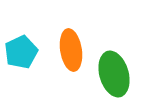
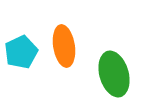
orange ellipse: moved 7 px left, 4 px up
